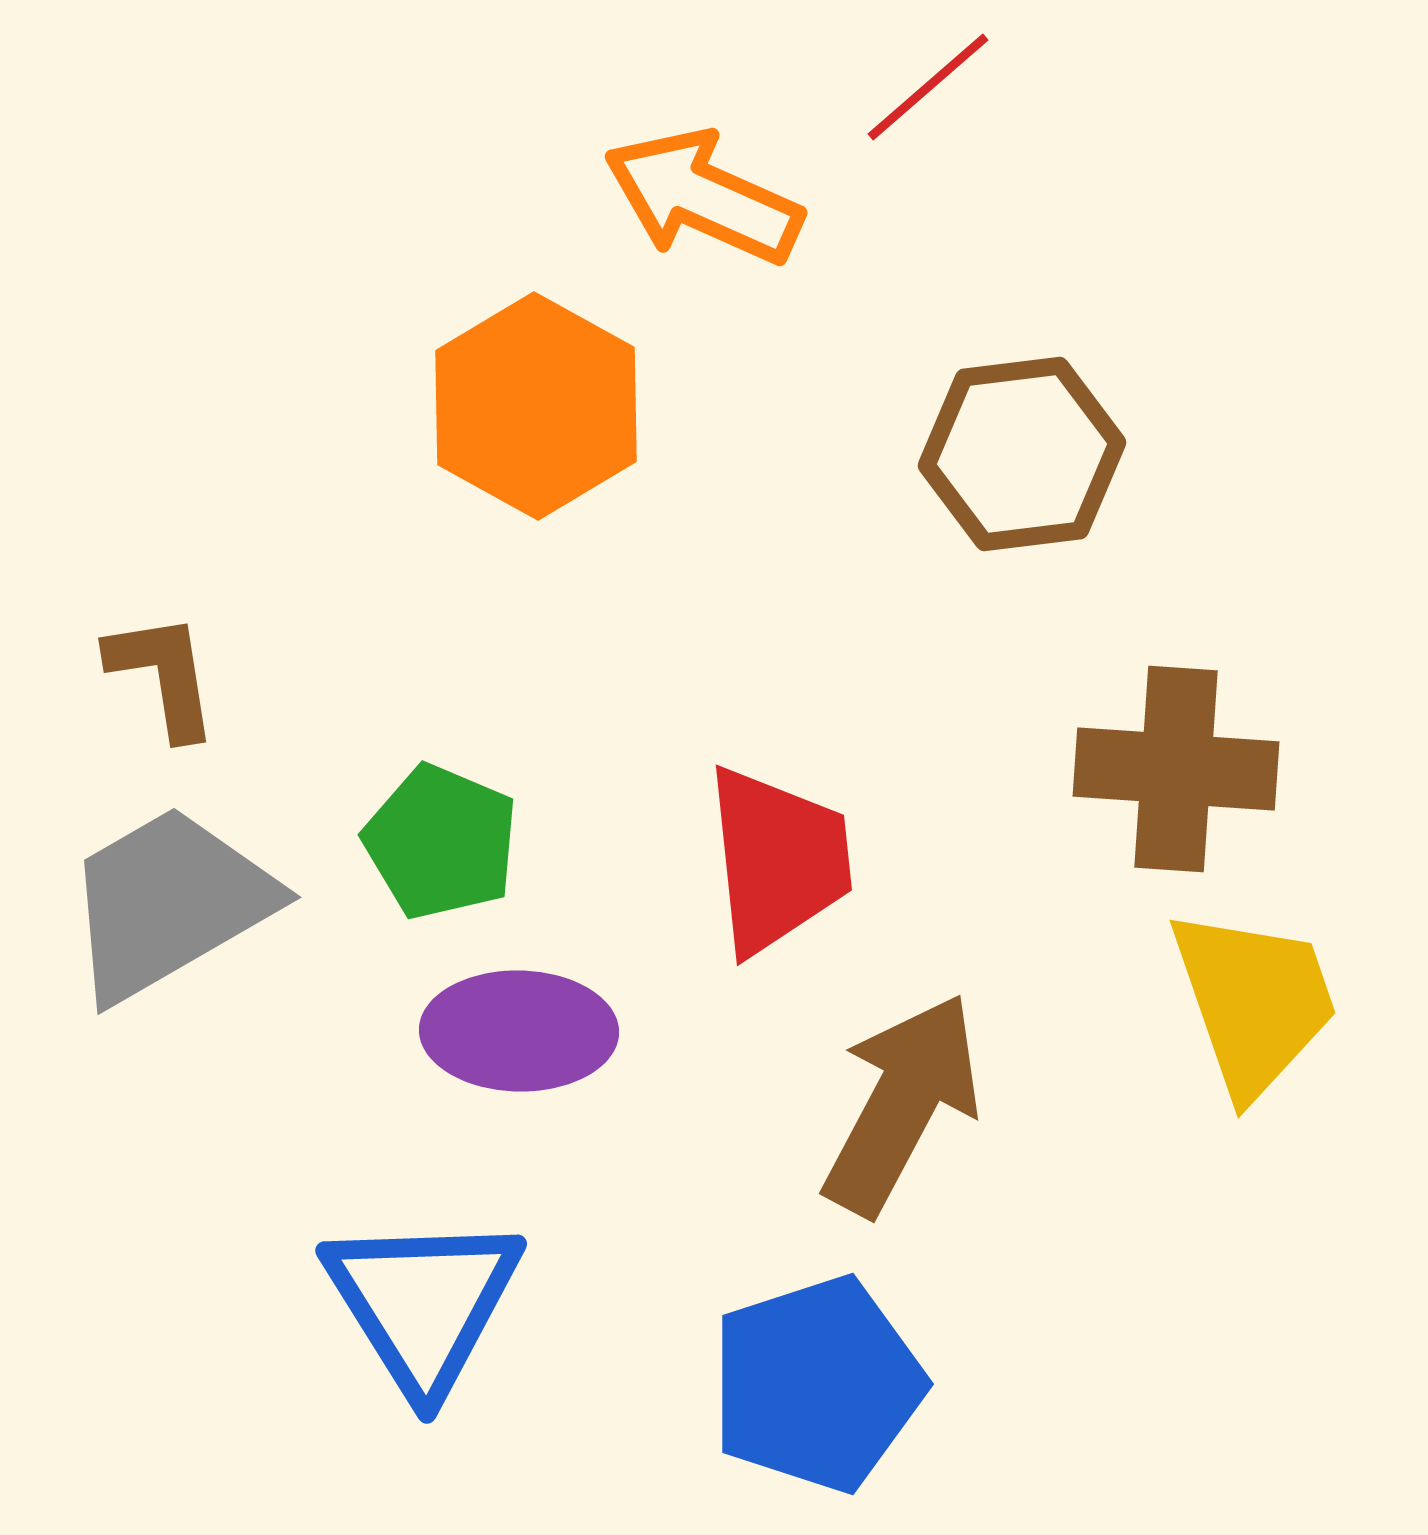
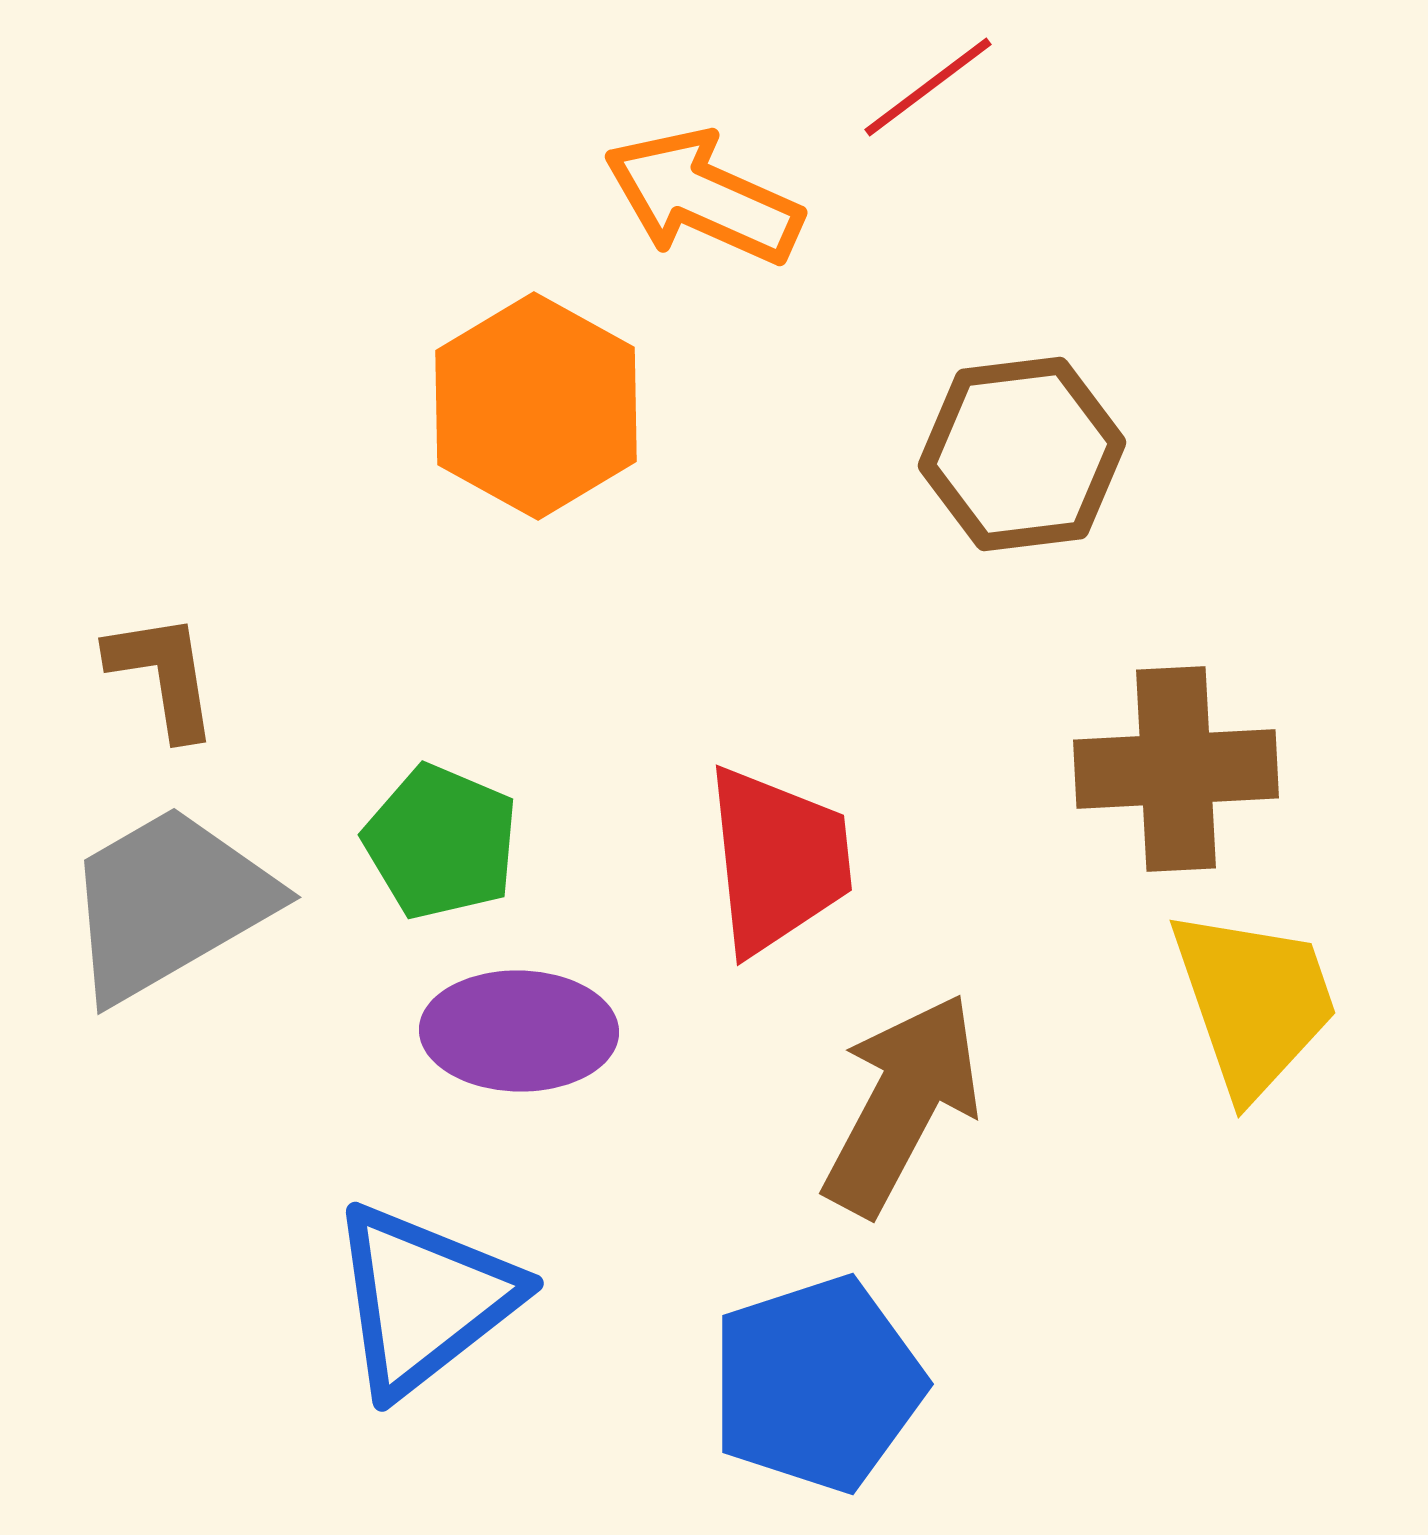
red line: rotated 4 degrees clockwise
brown cross: rotated 7 degrees counterclockwise
blue triangle: moved 1 px right, 4 px up; rotated 24 degrees clockwise
